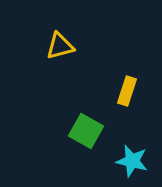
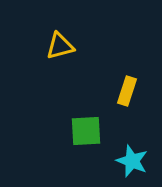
green square: rotated 32 degrees counterclockwise
cyan star: rotated 8 degrees clockwise
